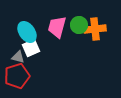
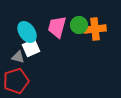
red pentagon: moved 1 px left, 5 px down
